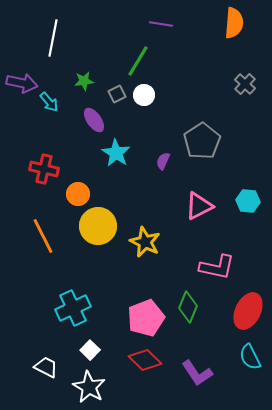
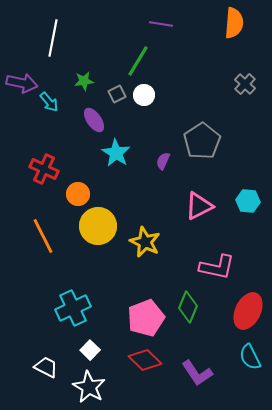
red cross: rotated 12 degrees clockwise
